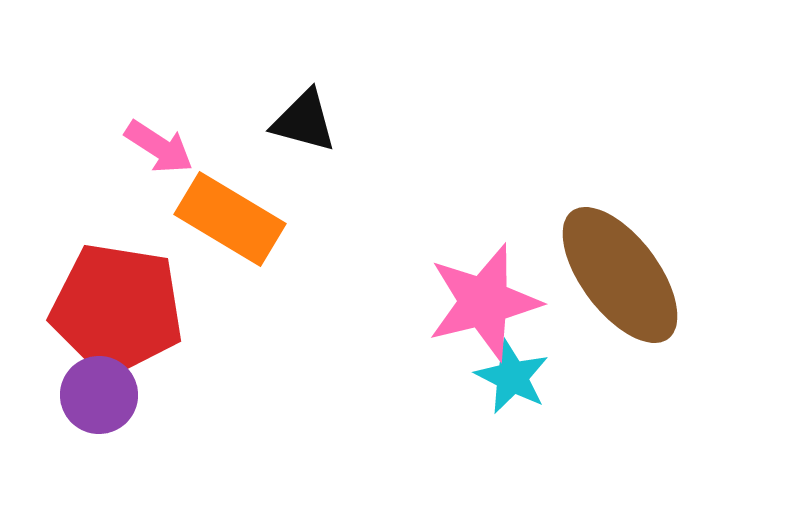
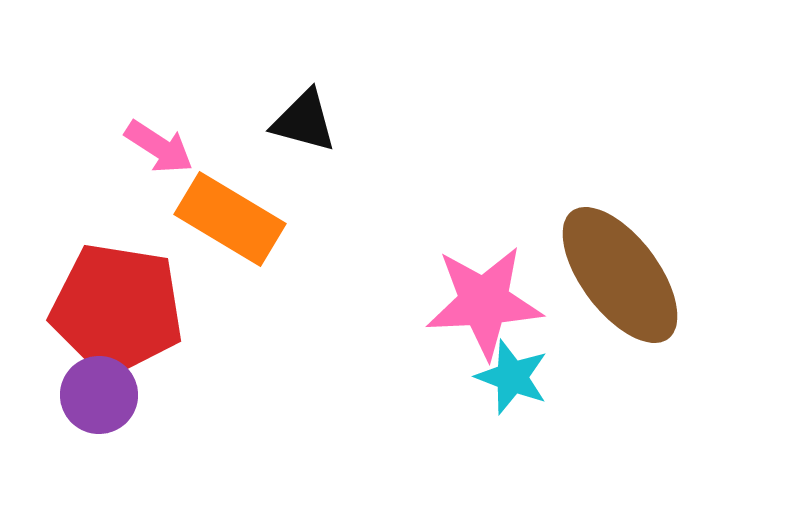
pink star: rotated 11 degrees clockwise
cyan star: rotated 6 degrees counterclockwise
